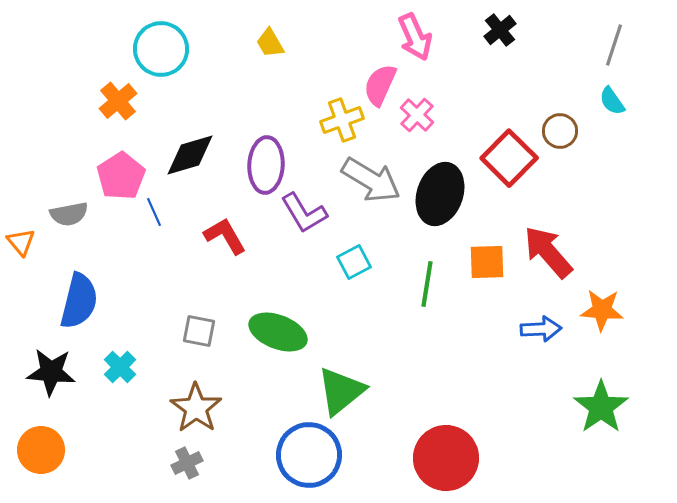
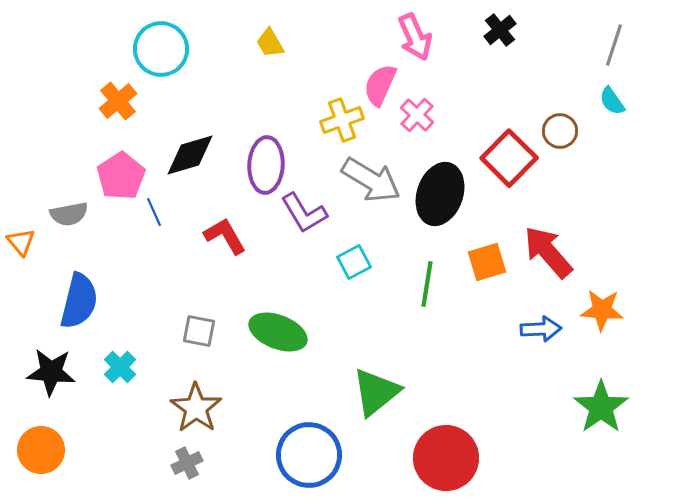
orange square: rotated 15 degrees counterclockwise
green triangle: moved 35 px right, 1 px down
